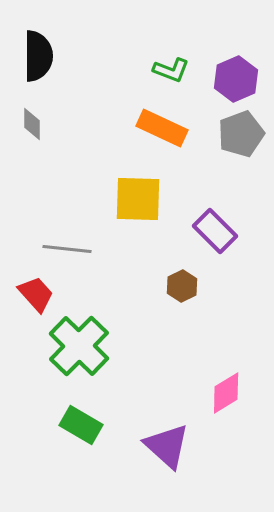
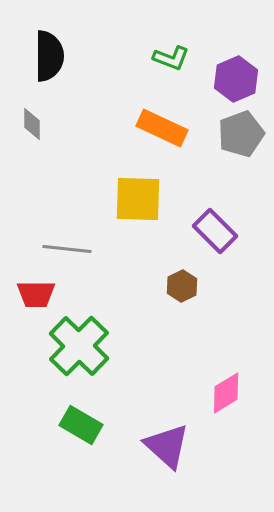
black semicircle: moved 11 px right
green L-shape: moved 12 px up
red trapezoid: rotated 132 degrees clockwise
